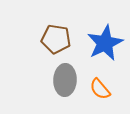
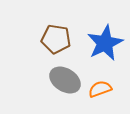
gray ellipse: rotated 60 degrees counterclockwise
orange semicircle: rotated 110 degrees clockwise
